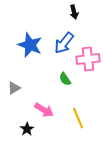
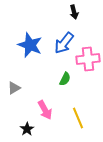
green semicircle: rotated 120 degrees counterclockwise
pink arrow: moved 1 px right; rotated 30 degrees clockwise
